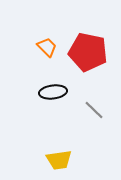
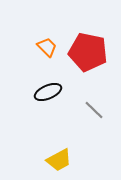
black ellipse: moved 5 px left; rotated 16 degrees counterclockwise
yellow trapezoid: rotated 20 degrees counterclockwise
